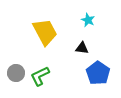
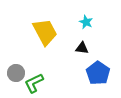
cyan star: moved 2 px left, 2 px down
green L-shape: moved 6 px left, 7 px down
